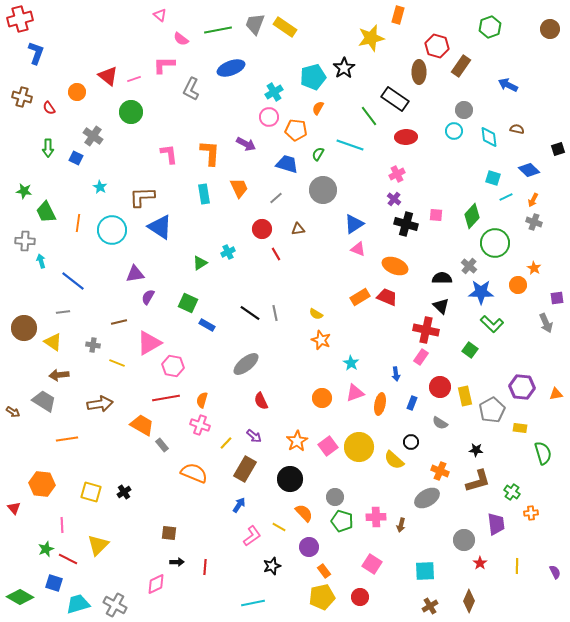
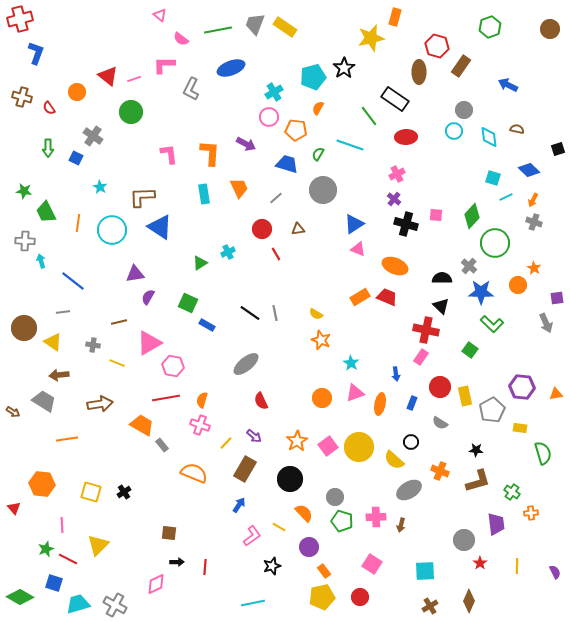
orange rectangle at (398, 15): moved 3 px left, 2 px down
gray ellipse at (427, 498): moved 18 px left, 8 px up
